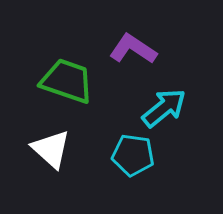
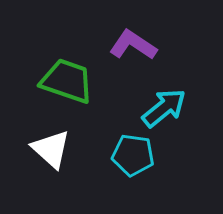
purple L-shape: moved 4 px up
